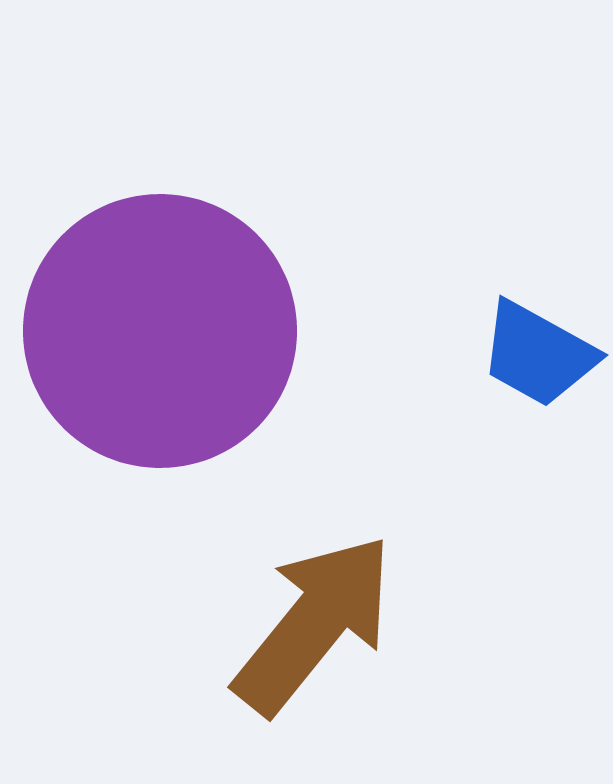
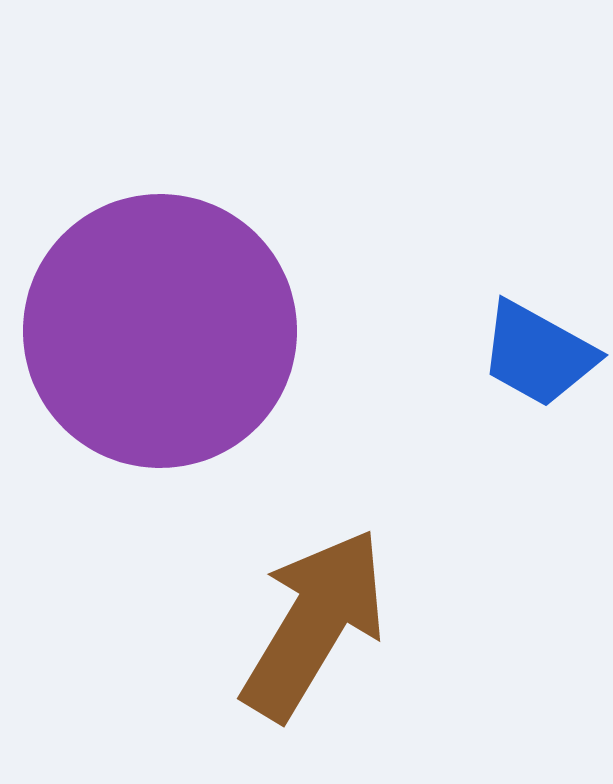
brown arrow: rotated 8 degrees counterclockwise
